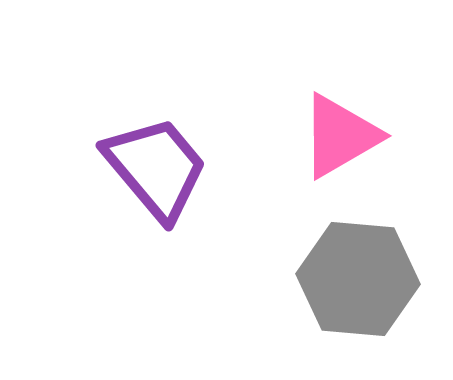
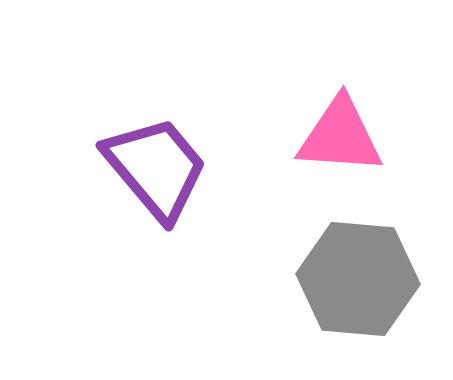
pink triangle: rotated 34 degrees clockwise
